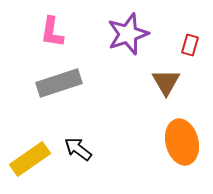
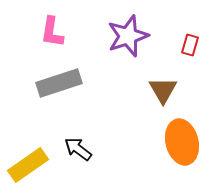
purple star: moved 2 px down
brown triangle: moved 3 px left, 8 px down
yellow rectangle: moved 2 px left, 6 px down
